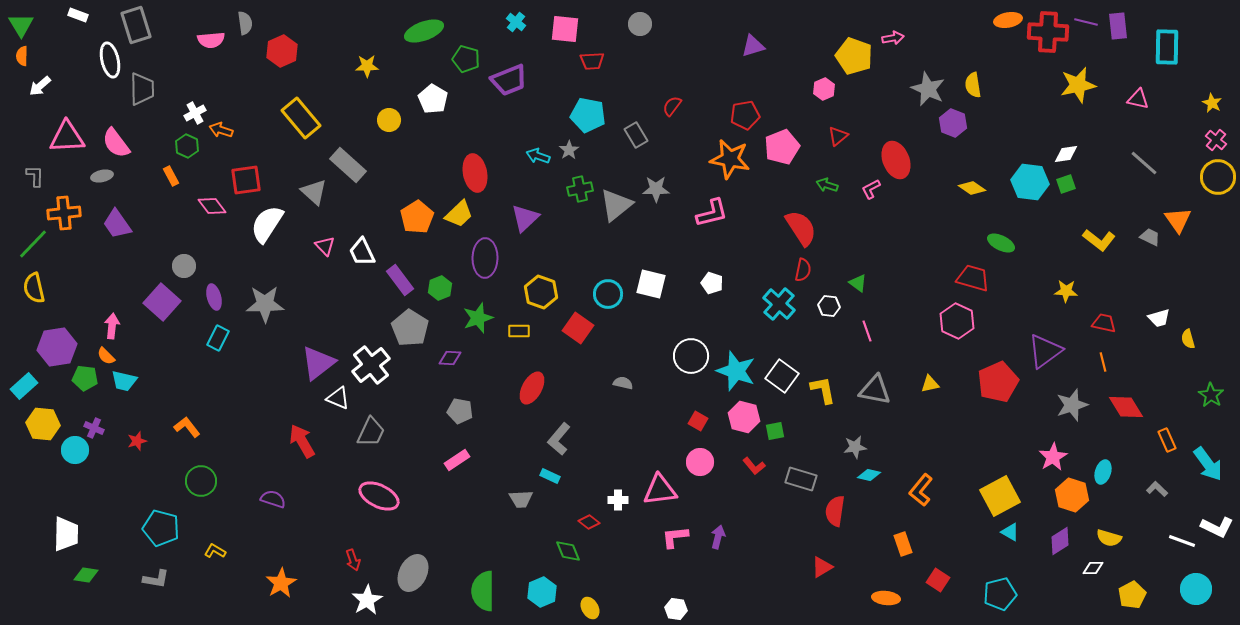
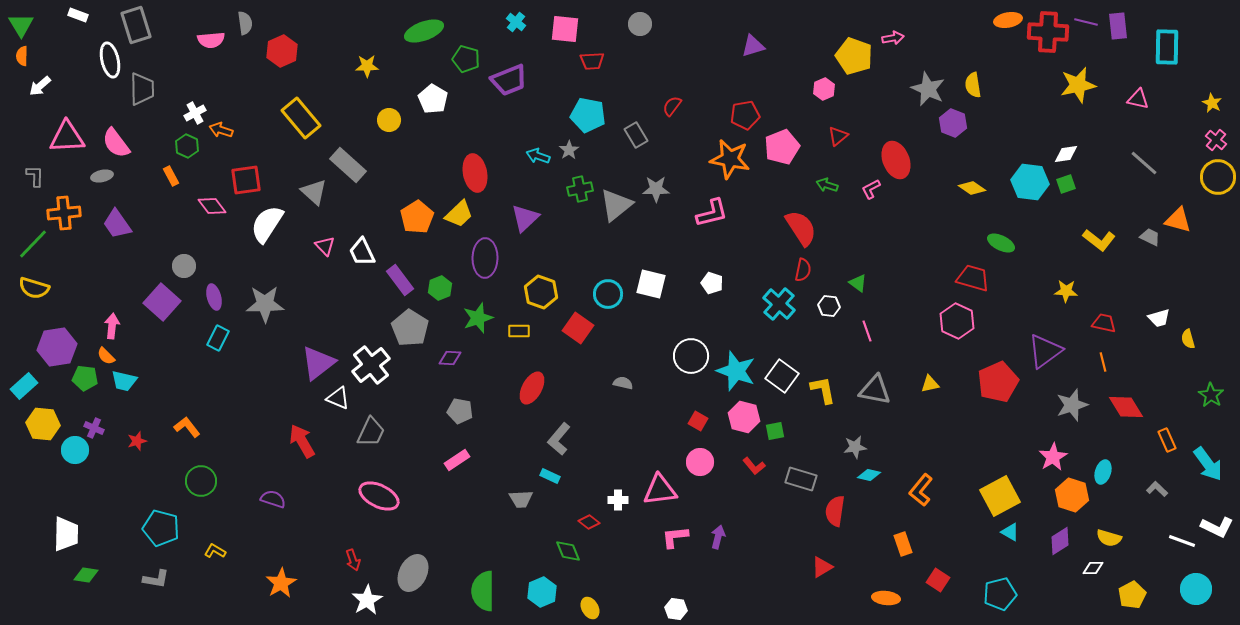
orange triangle at (1178, 220): rotated 40 degrees counterclockwise
yellow semicircle at (34, 288): rotated 60 degrees counterclockwise
